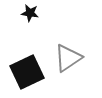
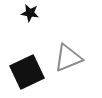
gray triangle: rotated 12 degrees clockwise
